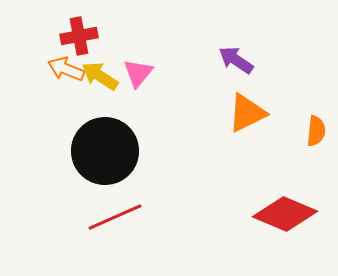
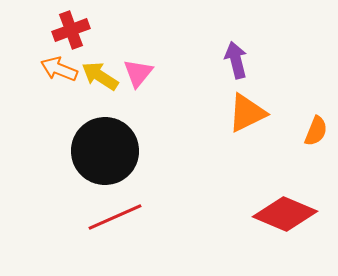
red cross: moved 8 px left, 6 px up; rotated 9 degrees counterclockwise
purple arrow: rotated 42 degrees clockwise
orange arrow: moved 7 px left
orange semicircle: rotated 16 degrees clockwise
